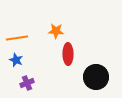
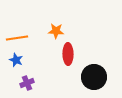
black circle: moved 2 px left
